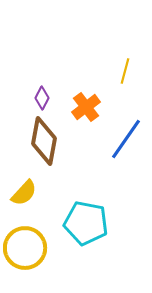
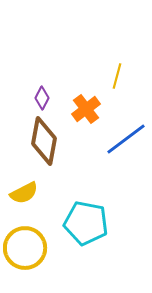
yellow line: moved 8 px left, 5 px down
orange cross: moved 2 px down
blue line: rotated 18 degrees clockwise
yellow semicircle: rotated 20 degrees clockwise
